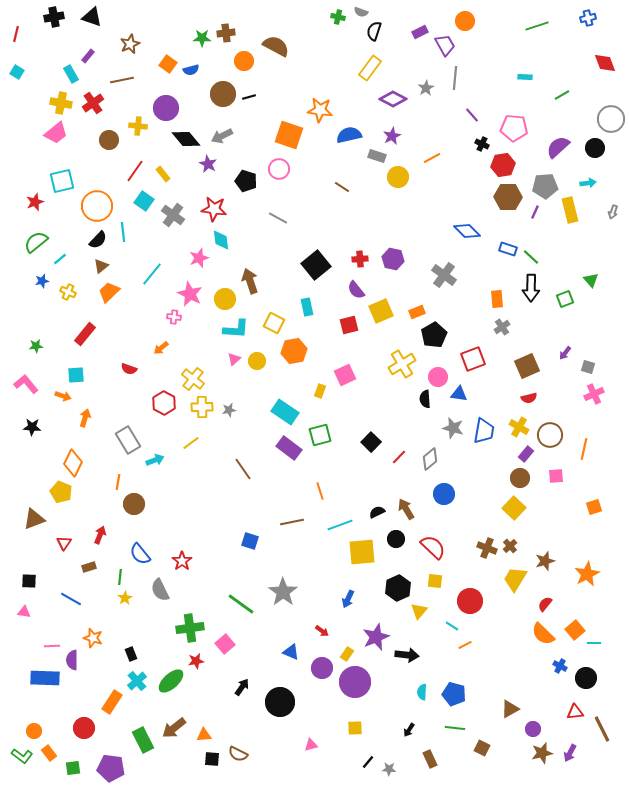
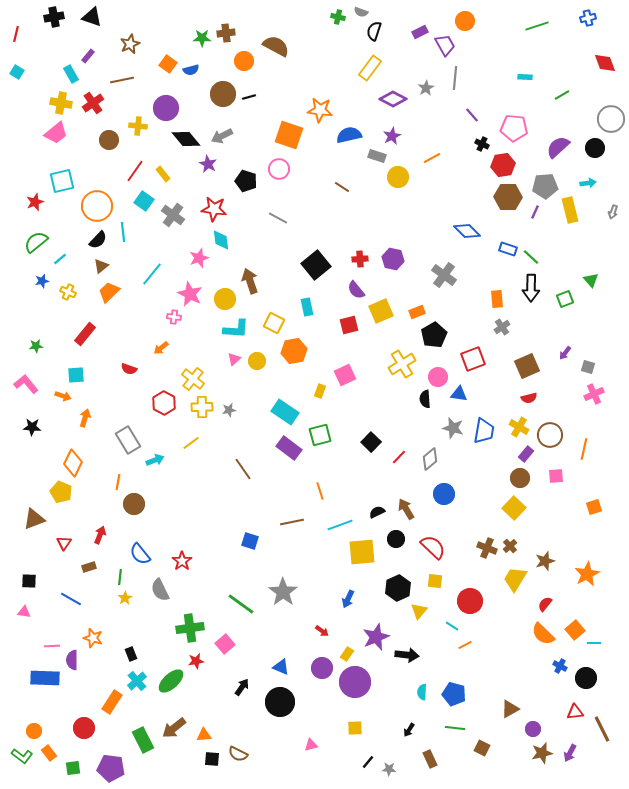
blue triangle at (291, 652): moved 10 px left, 15 px down
